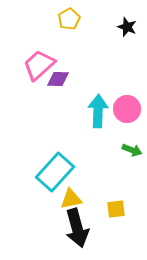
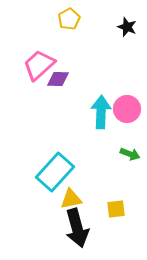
cyan arrow: moved 3 px right, 1 px down
green arrow: moved 2 px left, 4 px down
